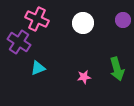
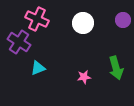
green arrow: moved 1 px left, 1 px up
